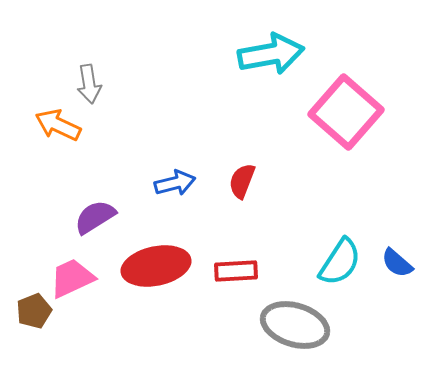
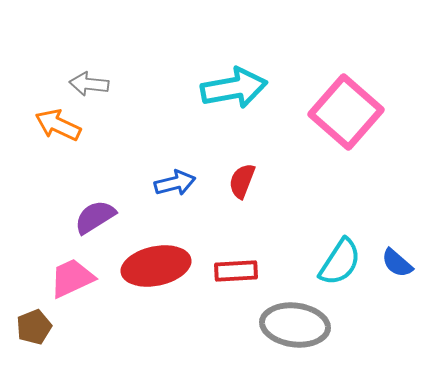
cyan arrow: moved 37 px left, 34 px down
gray arrow: rotated 105 degrees clockwise
brown pentagon: moved 16 px down
gray ellipse: rotated 10 degrees counterclockwise
